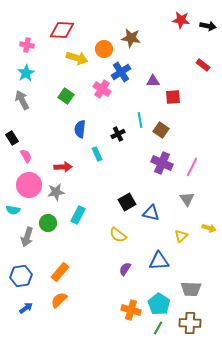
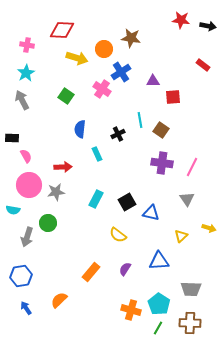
black rectangle at (12, 138): rotated 56 degrees counterclockwise
purple cross at (162, 163): rotated 15 degrees counterclockwise
cyan rectangle at (78, 215): moved 18 px right, 16 px up
orange rectangle at (60, 272): moved 31 px right
blue arrow at (26, 308): rotated 88 degrees counterclockwise
